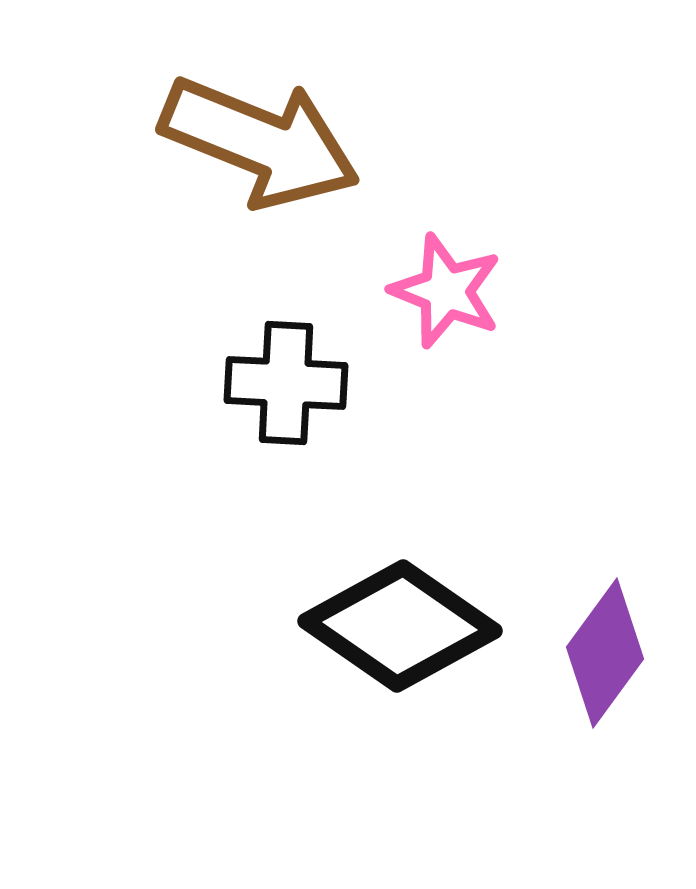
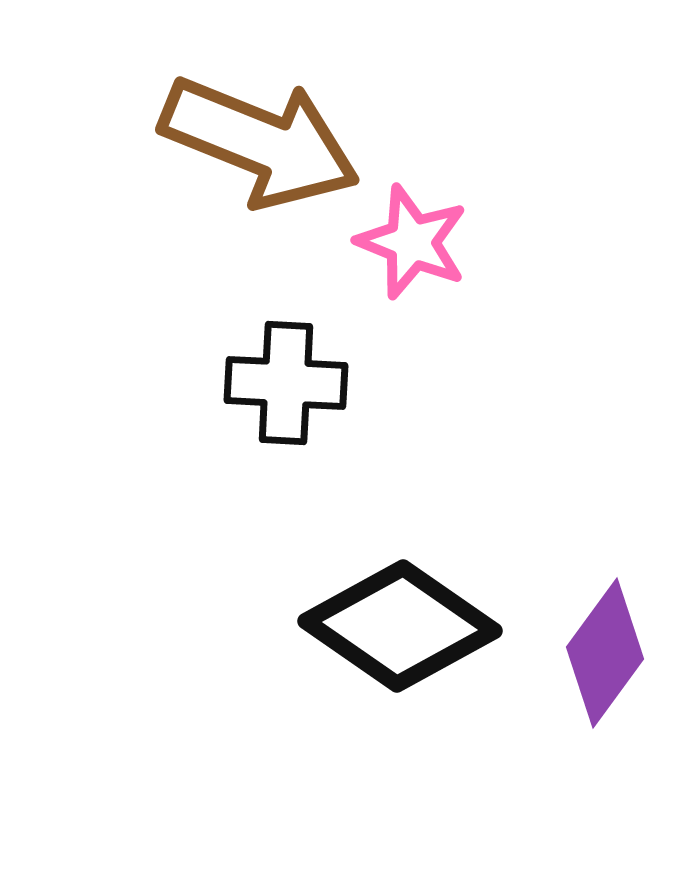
pink star: moved 34 px left, 49 px up
